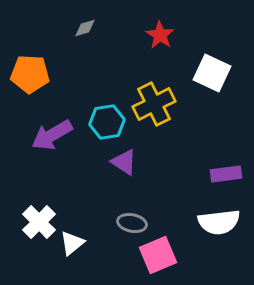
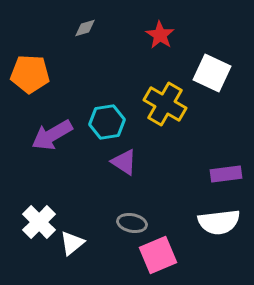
yellow cross: moved 11 px right; rotated 33 degrees counterclockwise
